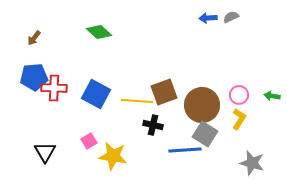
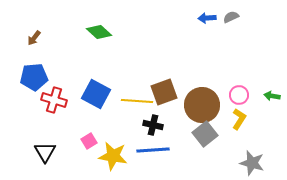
blue arrow: moved 1 px left
red cross: moved 12 px down; rotated 15 degrees clockwise
gray square: rotated 20 degrees clockwise
blue line: moved 32 px left
